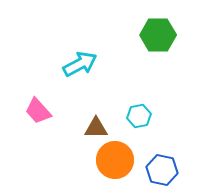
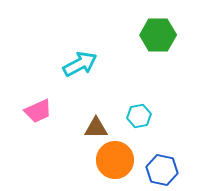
pink trapezoid: rotated 72 degrees counterclockwise
